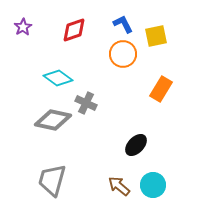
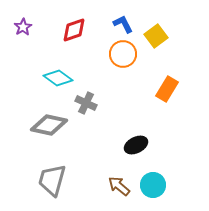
yellow square: rotated 25 degrees counterclockwise
orange rectangle: moved 6 px right
gray diamond: moved 4 px left, 5 px down
black ellipse: rotated 20 degrees clockwise
